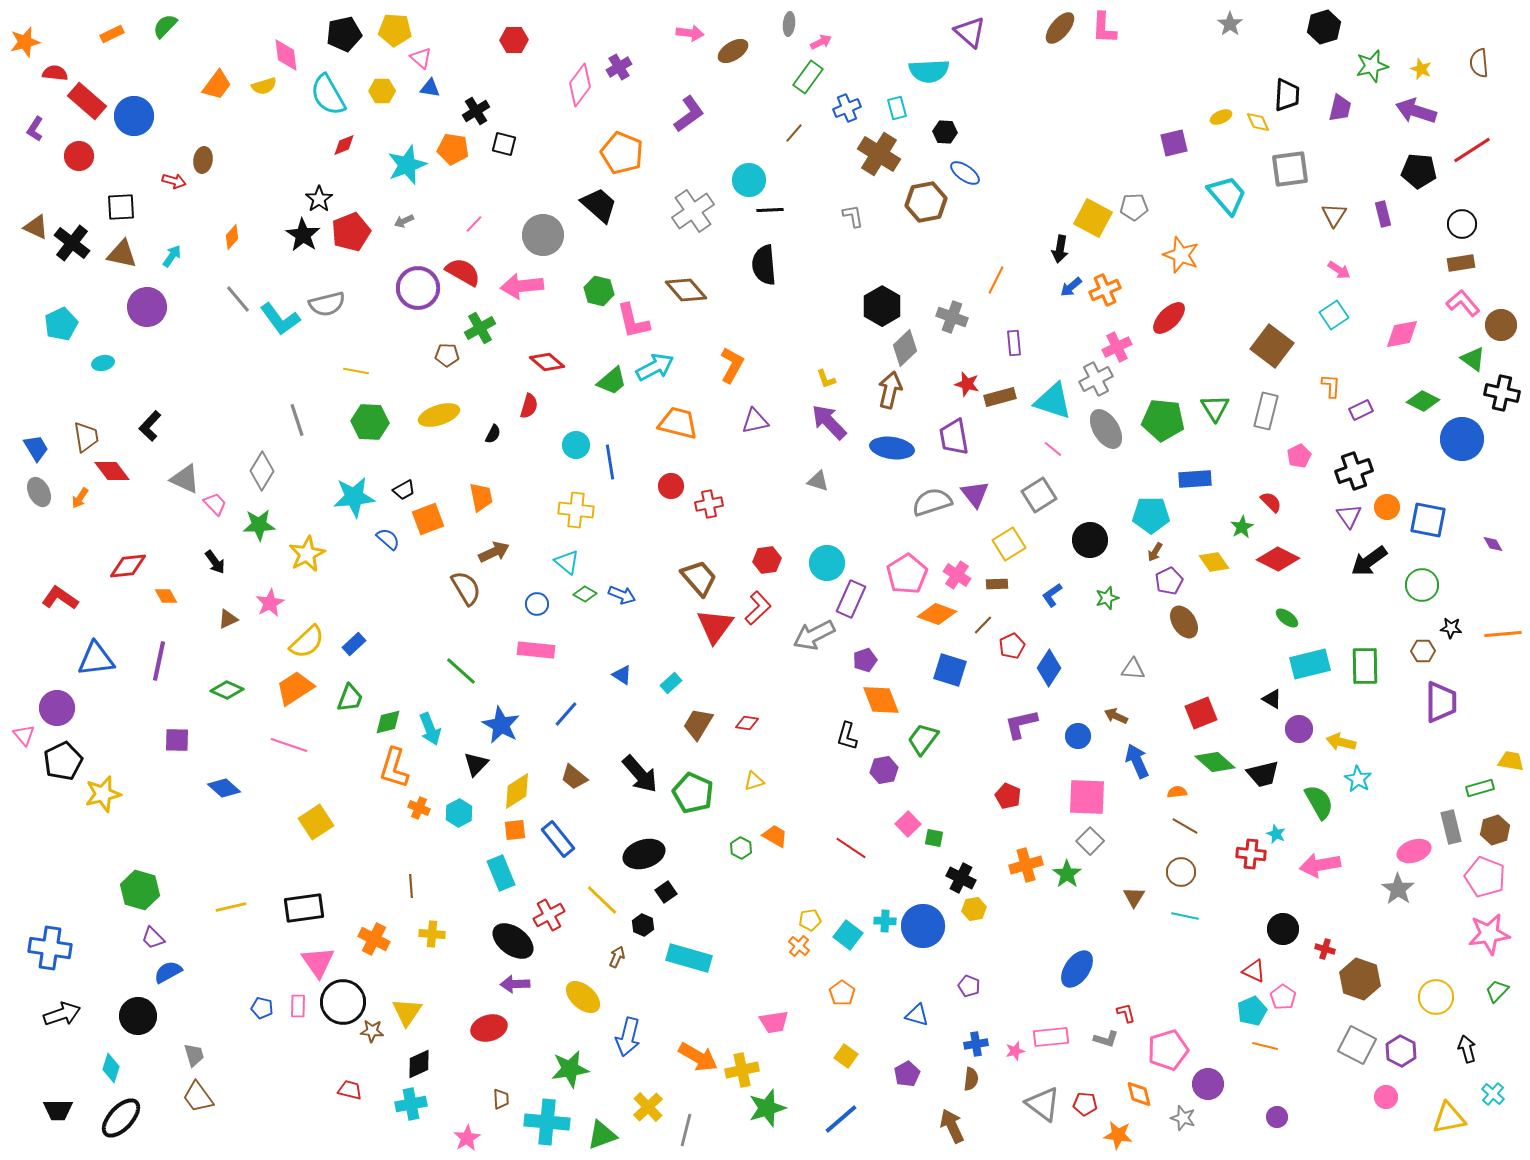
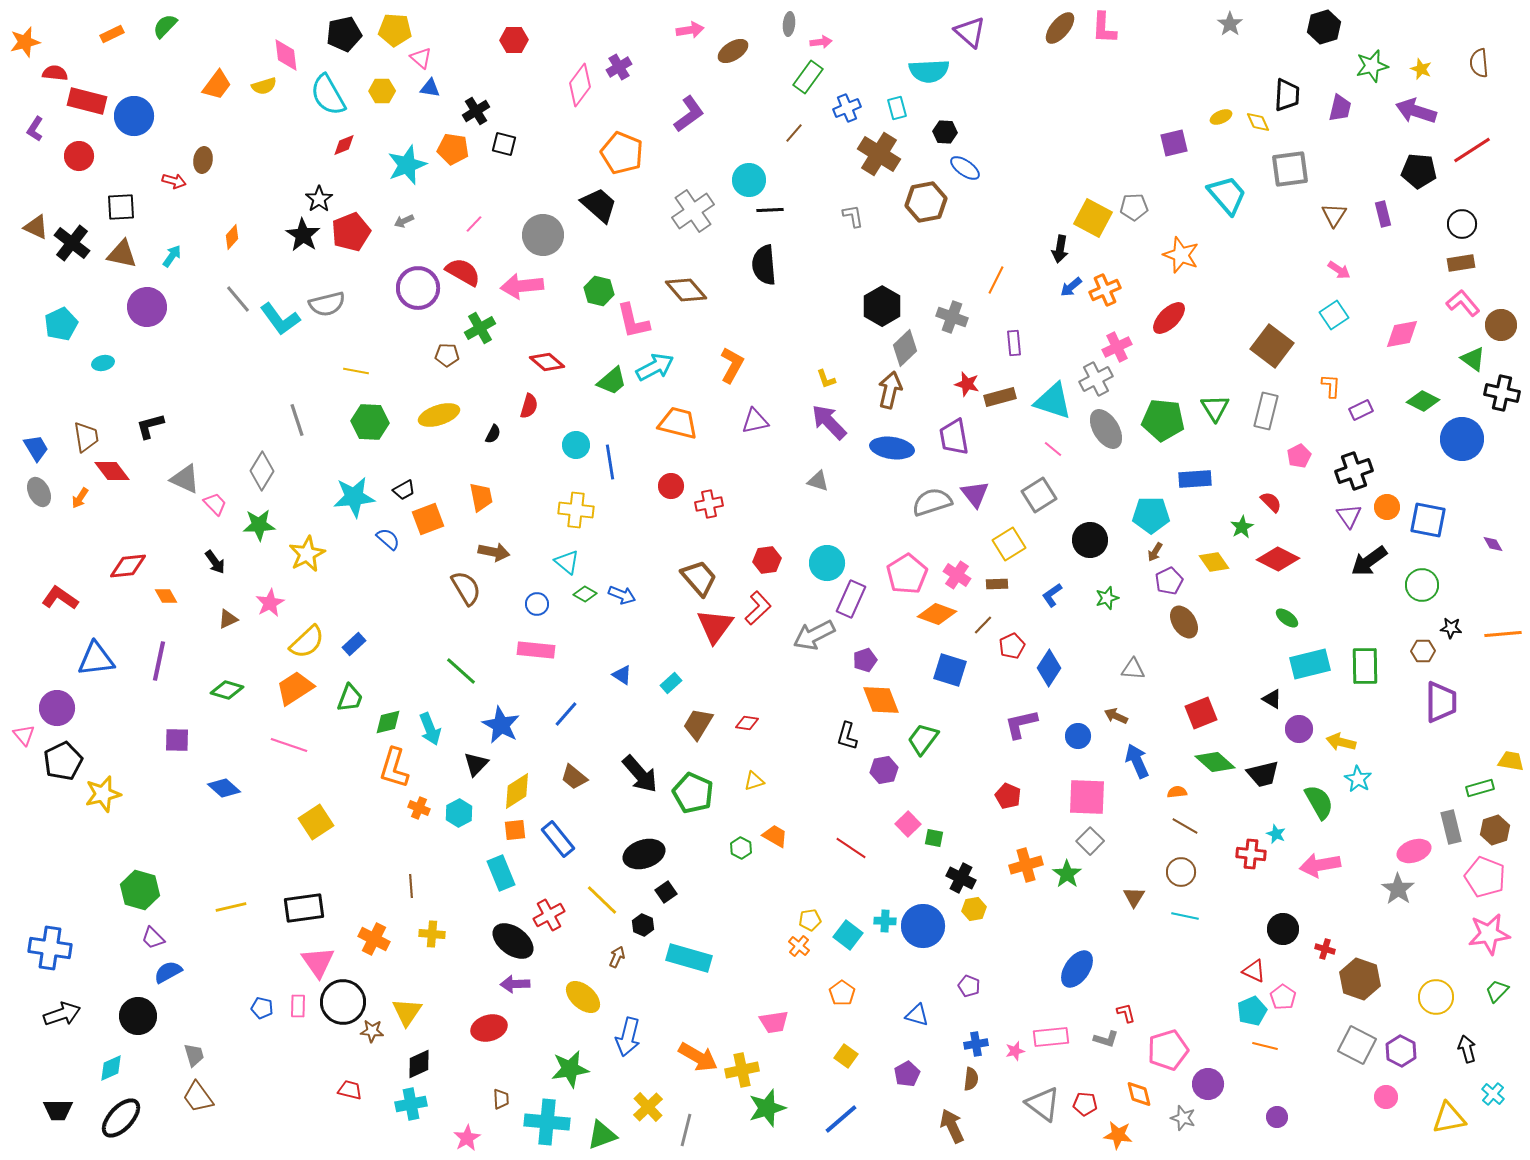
pink arrow at (690, 33): moved 3 px up; rotated 16 degrees counterclockwise
pink arrow at (821, 42): rotated 20 degrees clockwise
red rectangle at (87, 101): rotated 27 degrees counterclockwise
blue ellipse at (965, 173): moved 5 px up
black L-shape at (150, 426): rotated 32 degrees clockwise
brown arrow at (494, 552): rotated 36 degrees clockwise
green diamond at (227, 690): rotated 8 degrees counterclockwise
cyan diamond at (111, 1068): rotated 48 degrees clockwise
